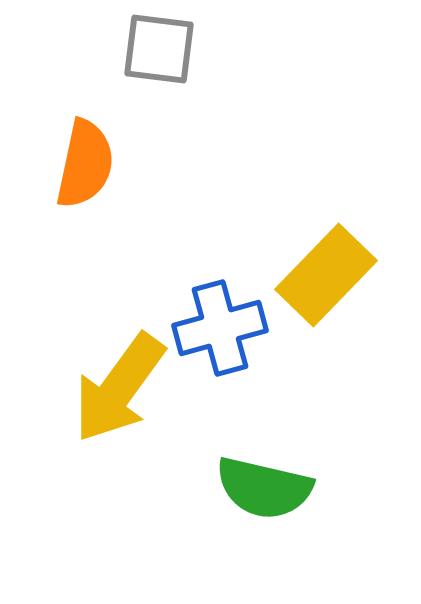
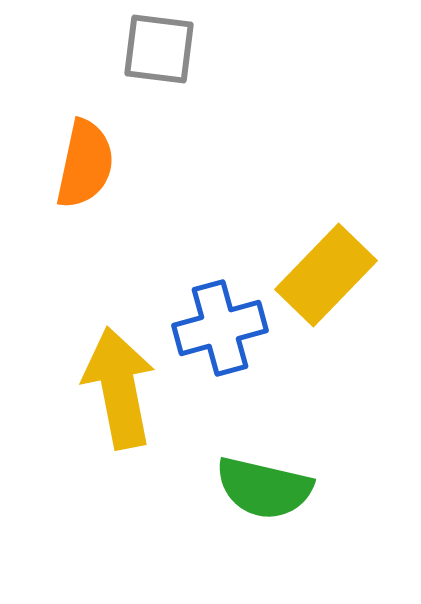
yellow arrow: rotated 133 degrees clockwise
